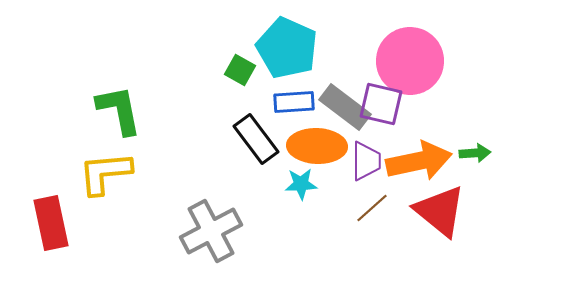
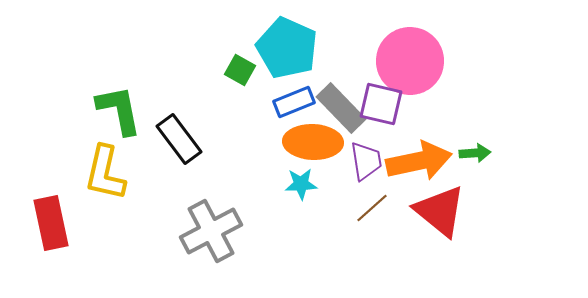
blue rectangle: rotated 18 degrees counterclockwise
gray rectangle: moved 4 px left, 1 px down; rotated 9 degrees clockwise
black rectangle: moved 77 px left
orange ellipse: moved 4 px left, 4 px up
purple trapezoid: rotated 9 degrees counterclockwise
yellow L-shape: rotated 72 degrees counterclockwise
